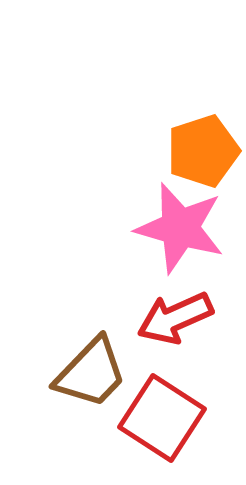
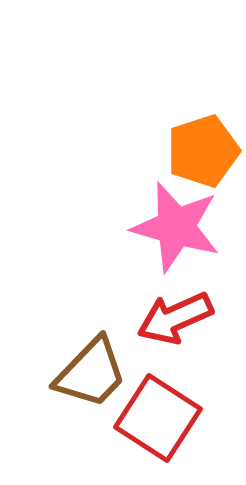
pink star: moved 4 px left, 1 px up
red square: moved 4 px left
